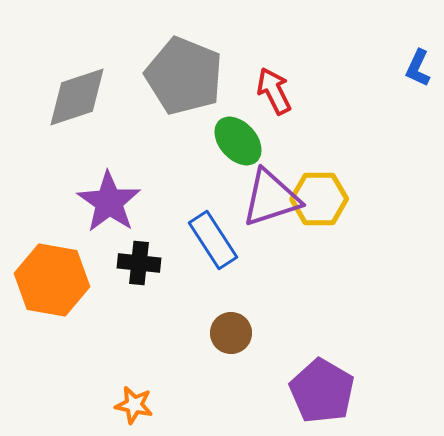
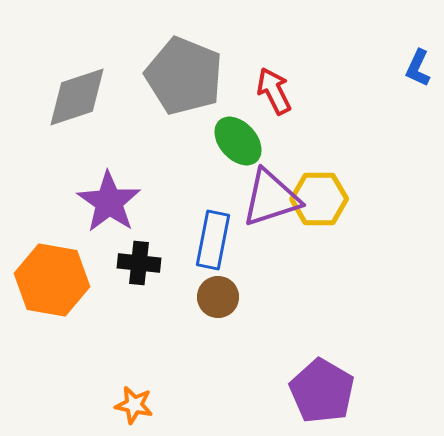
blue rectangle: rotated 44 degrees clockwise
brown circle: moved 13 px left, 36 px up
